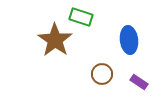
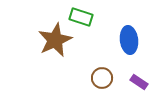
brown star: rotated 12 degrees clockwise
brown circle: moved 4 px down
